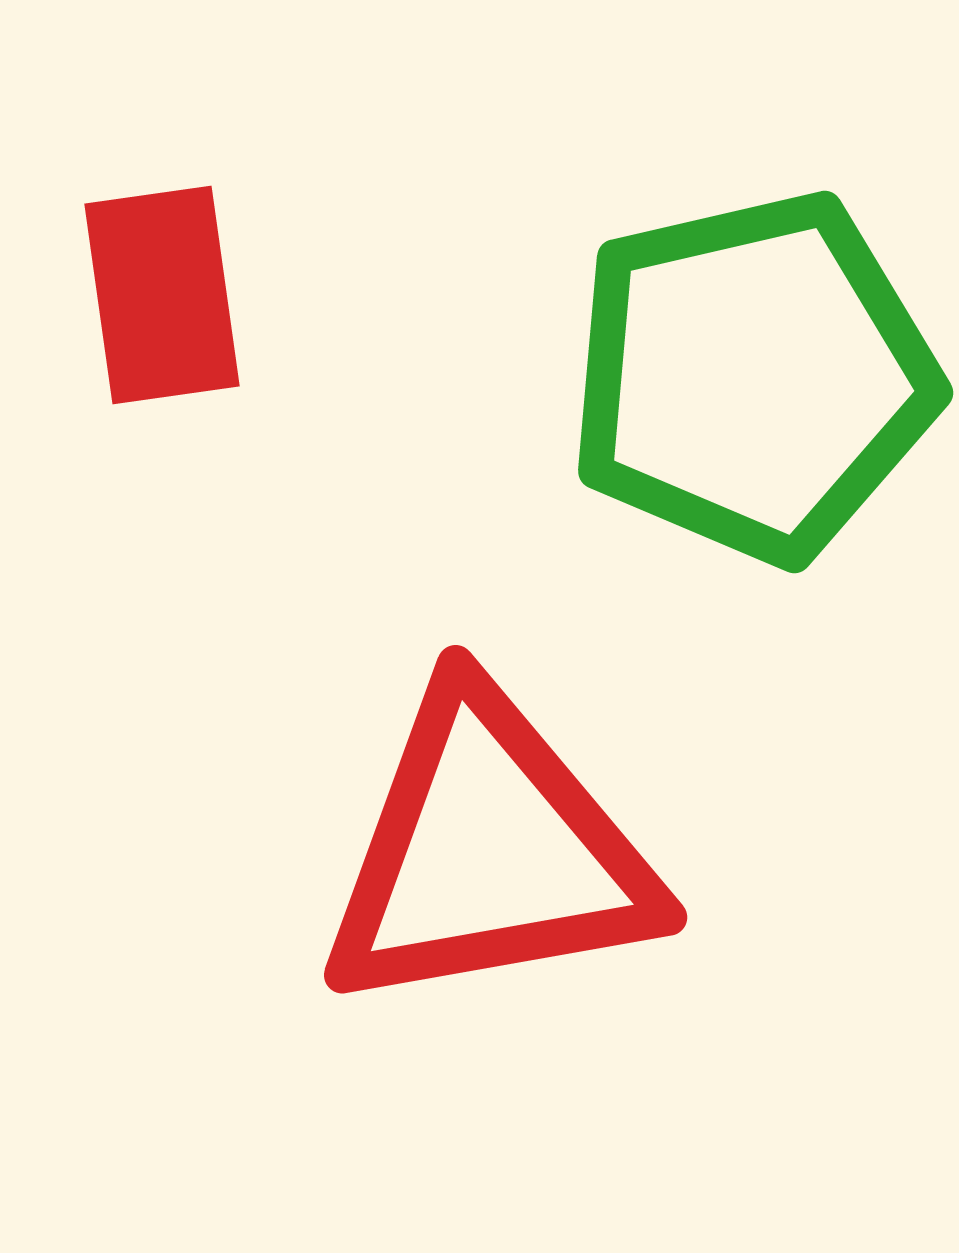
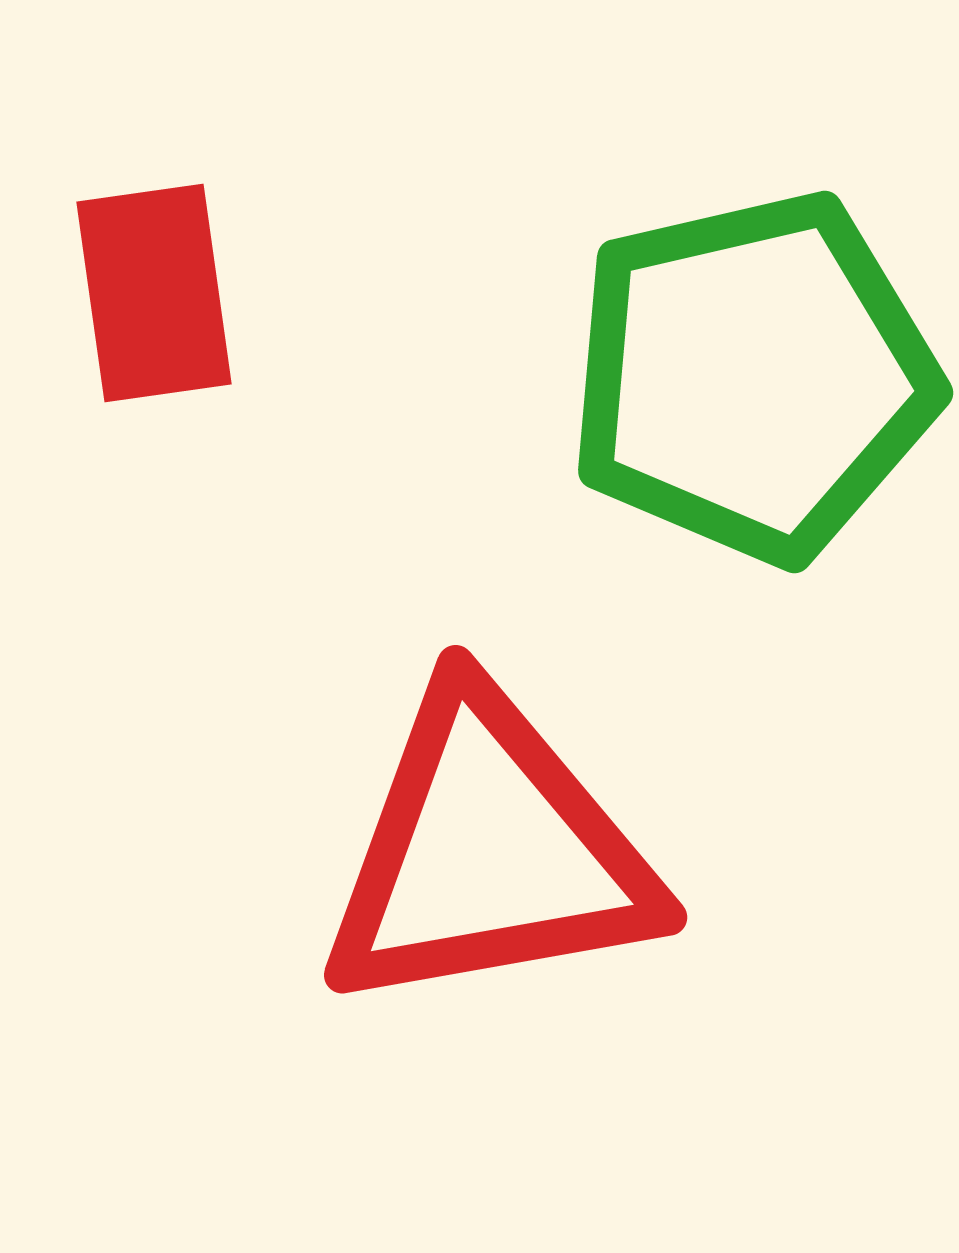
red rectangle: moved 8 px left, 2 px up
